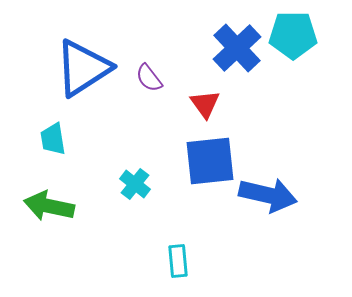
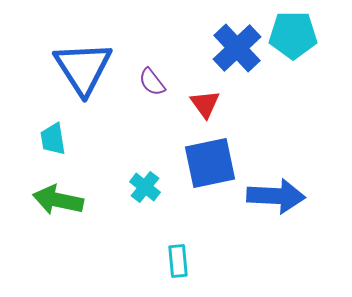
blue triangle: rotated 30 degrees counterclockwise
purple semicircle: moved 3 px right, 4 px down
blue square: moved 2 px down; rotated 6 degrees counterclockwise
cyan cross: moved 10 px right, 3 px down
blue arrow: moved 8 px right, 1 px down; rotated 10 degrees counterclockwise
green arrow: moved 9 px right, 6 px up
